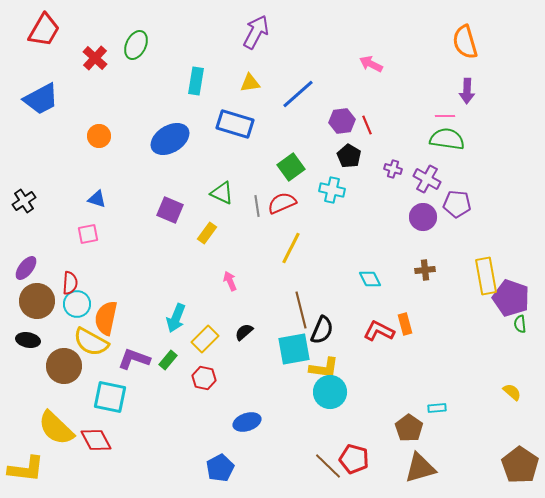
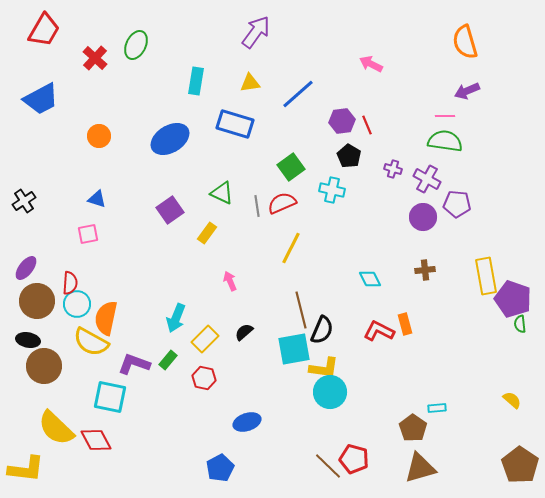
purple arrow at (256, 32): rotated 8 degrees clockwise
purple arrow at (467, 91): rotated 65 degrees clockwise
green semicircle at (447, 139): moved 2 px left, 2 px down
purple square at (170, 210): rotated 32 degrees clockwise
purple pentagon at (511, 298): moved 2 px right, 1 px down
purple L-shape at (134, 359): moved 5 px down
brown circle at (64, 366): moved 20 px left
yellow semicircle at (512, 392): moved 8 px down
brown pentagon at (409, 428): moved 4 px right
